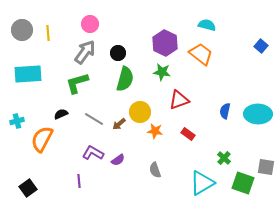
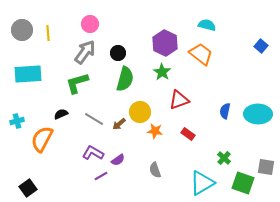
green star: rotated 24 degrees clockwise
purple line: moved 22 px right, 5 px up; rotated 64 degrees clockwise
